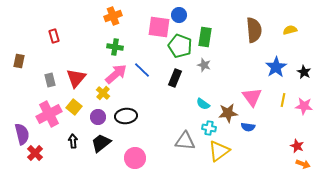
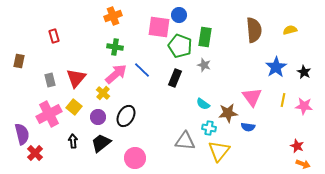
black ellipse: rotated 55 degrees counterclockwise
yellow triangle: rotated 15 degrees counterclockwise
